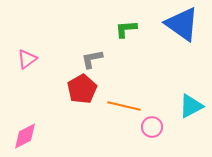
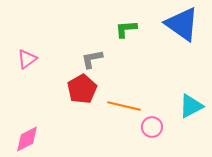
pink diamond: moved 2 px right, 3 px down
